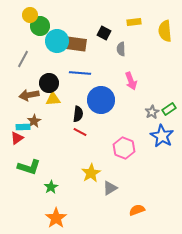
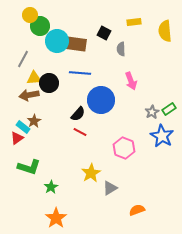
yellow triangle: moved 19 px left, 21 px up
black semicircle: rotated 35 degrees clockwise
cyan rectangle: rotated 40 degrees clockwise
